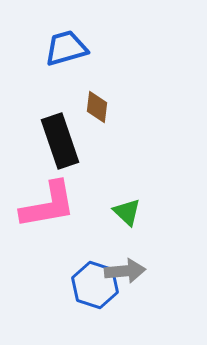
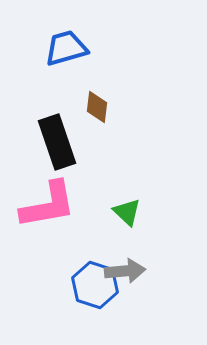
black rectangle: moved 3 px left, 1 px down
